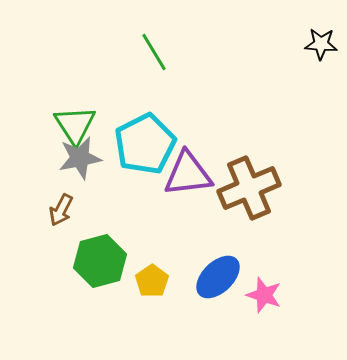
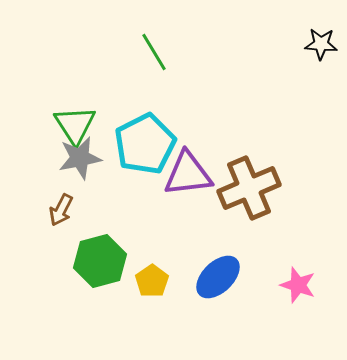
pink star: moved 34 px right, 10 px up
